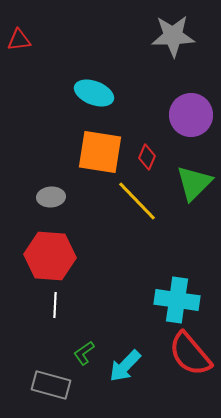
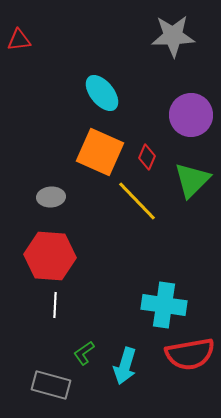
cyan ellipse: moved 8 px right; rotated 30 degrees clockwise
orange square: rotated 15 degrees clockwise
green triangle: moved 2 px left, 3 px up
cyan cross: moved 13 px left, 5 px down
red semicircle: rotated 60 degrees counterclockwise
cyan arrow: rotated 27 degrees counterclockwise
